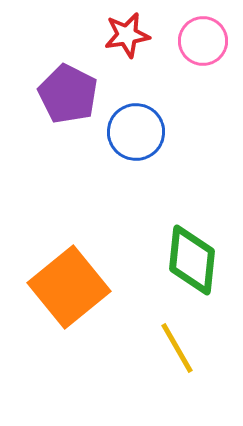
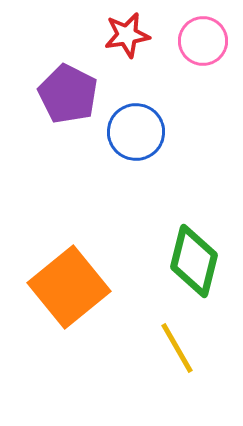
green diamond: moved 2 px right, 1 px down; rotated 8 degrees clockwise
